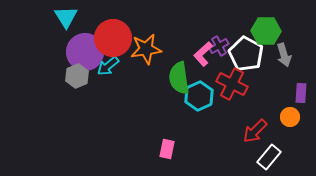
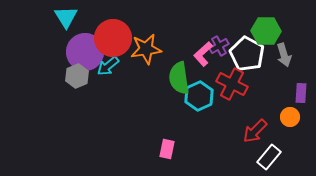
white pentagon: moved 1 px right
